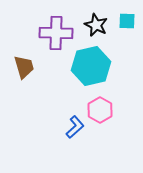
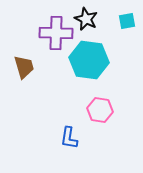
cyan square: rotated 12 degrees counterclockwise
black star: moved 10 px left, 6 px up
cyan hexagon: moved 2 px left, 6 px up; rotated 21 degrees clockwise
pink hexagon: rotated 20 degrees counterclockwise
blue L-shape: moved 6 px left, 11 px down; rotated 140 degrees clockwise
